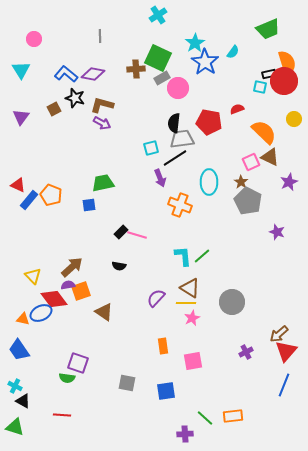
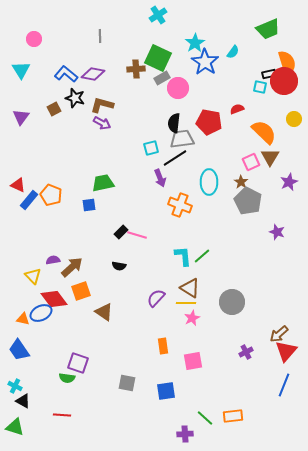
brown triangle at (270, 157): rotated 36 degrees clockwise
purple semicircle at (68, 285): moved 15 px left, 25 px up
